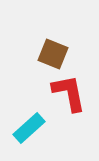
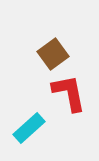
brown square: rotated 32 degrees clockwise
